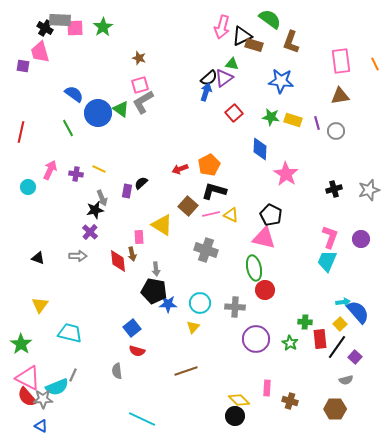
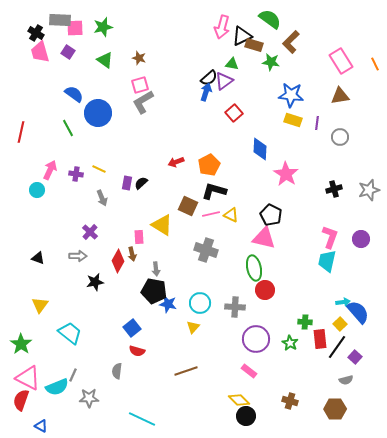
green star at (103, 27): rotated 18 degrees clockwise
black cross at (45, 28): moved 9 px left, 5 px down
brown L-shape at (291, 42): rotated 25 degrees clockwise
pink rectangle at (341, 61): rotated 25 degrees counterclockwise
purple square at (23, 66): moved 45 px right, 14 px up; rotated 24 degrees clockwise
purple triangle at (224, 78): moved 3 px down
blue star at (281, 81): moved 10 px right, 14 px down
green triangle at (121, 109): moved 16 px left, 49 px up
green star at (271, 117): moved 55 px up
purple line at (317, 123): rotated 24 degrees clockwise
gray circle at (336, 131): moved 4 px right, 6 px down
red arrow at (180, 169): moved 4 px left, 7 px up
cyan circle at (28, 187): moved 9 px right, 3 px down
purple rectangle at (127, 191): moved 8 px up
brown square at (188, 206): rotated 18 degrees counterclockwise
black star at (95, 210): moved 72 px down
red diamond at (118, 261): rotated 35 degrees clockwise
cyan trapezoid at (327, 261): rotated 10 degrees counterclockwise
blue star at (168, 304): rotated 12 degrees clockwise
cyan trapezoid at (70, 333): rotated 25 degrees clockwise
gray semicircle at (117, 371): rotated 14 degrees clockwise
pink rectangle at (267, 388): moved 18 px left, 17 px up; rotated 56 degrees counterclockwise
red semicircle at (27, 397): moved 6 px left, 3 px down; rotated 60 degrees clockwise
gray star at (43, 399): moved 46 px right, 1 px up
black circle at (235, 416): moved 11 px right
